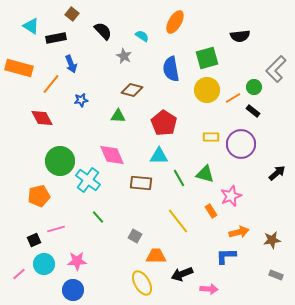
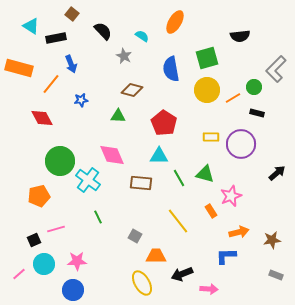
black rectangle at (253, 111): moved 4 px right, 2 px down; rotated 24 degrees counterclockwise
green line at (98, 217): rotated 16 degrees clockwise
